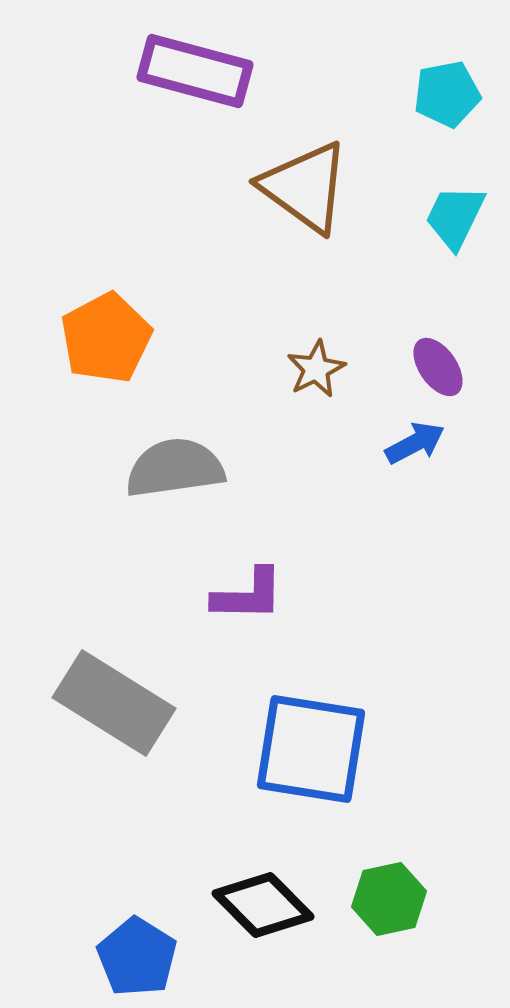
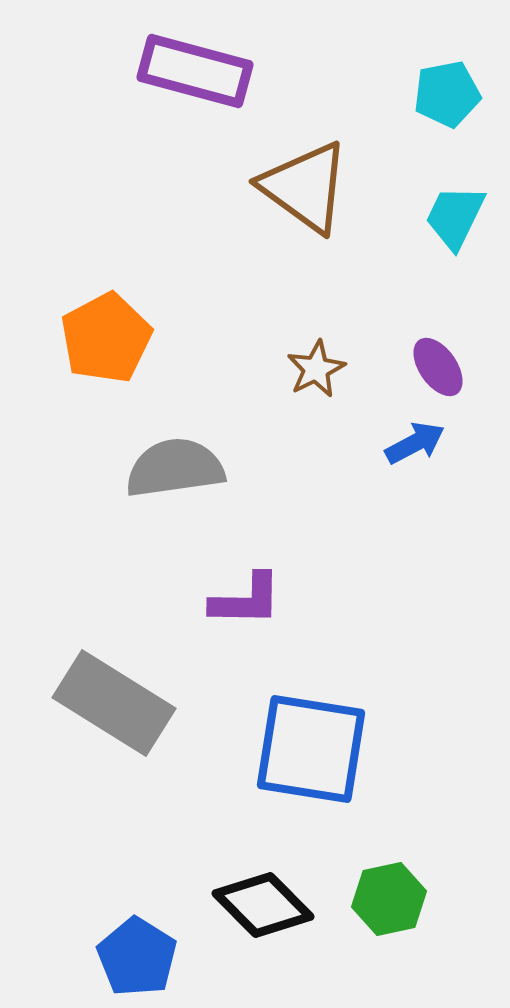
purple L-shape: moved 2 px left, 5 px down
